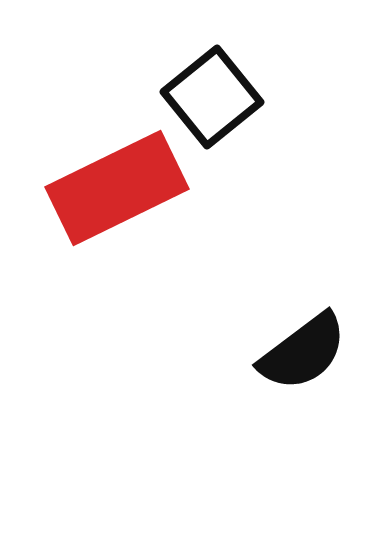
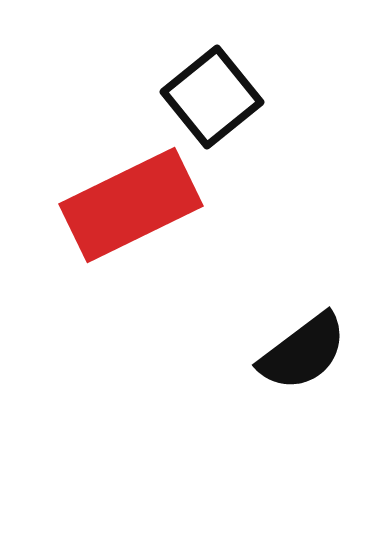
red rectangle: moved 14 px right, 17 px down
